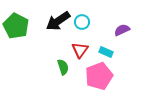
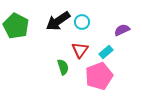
cyan rectangle: rotated 64 degrees counterclockwise
